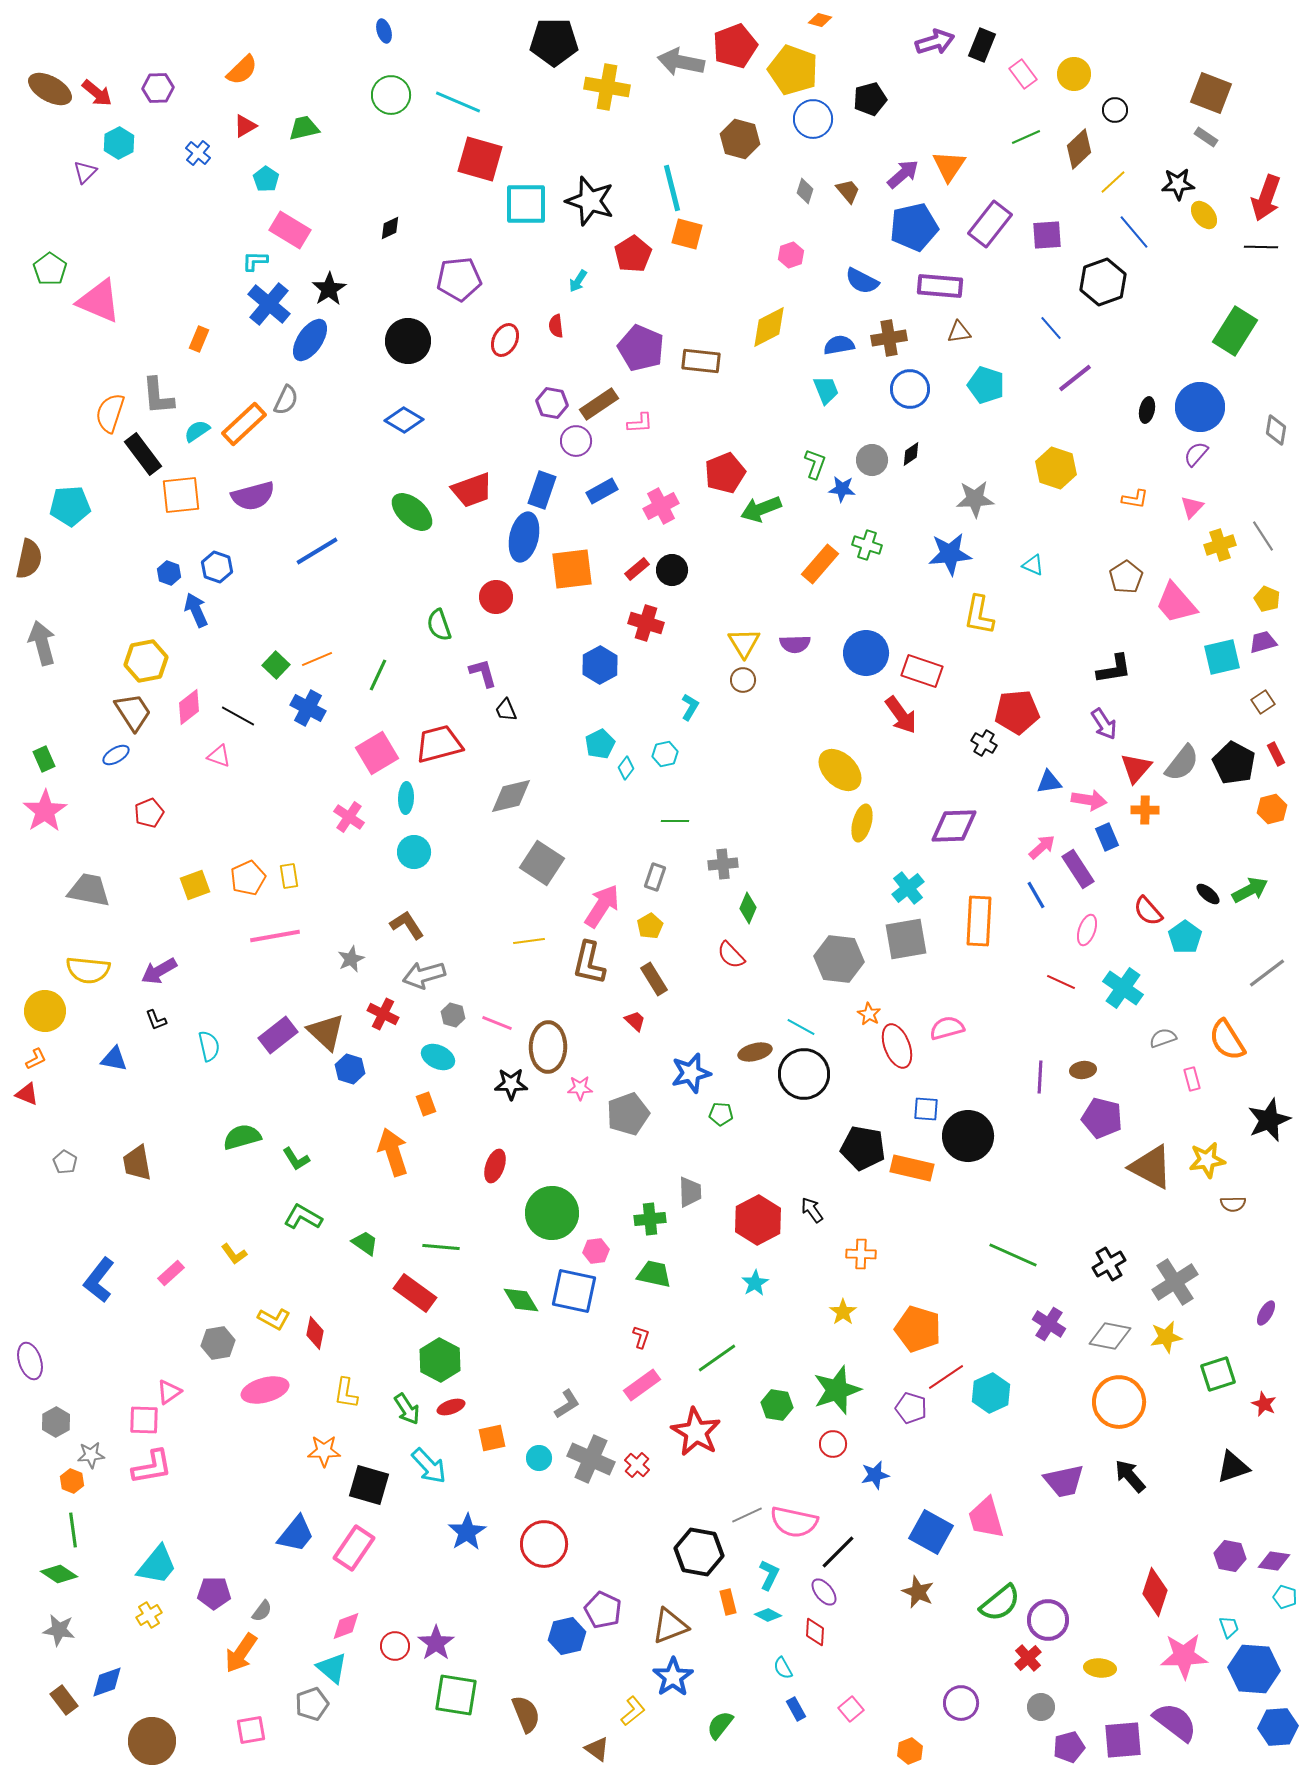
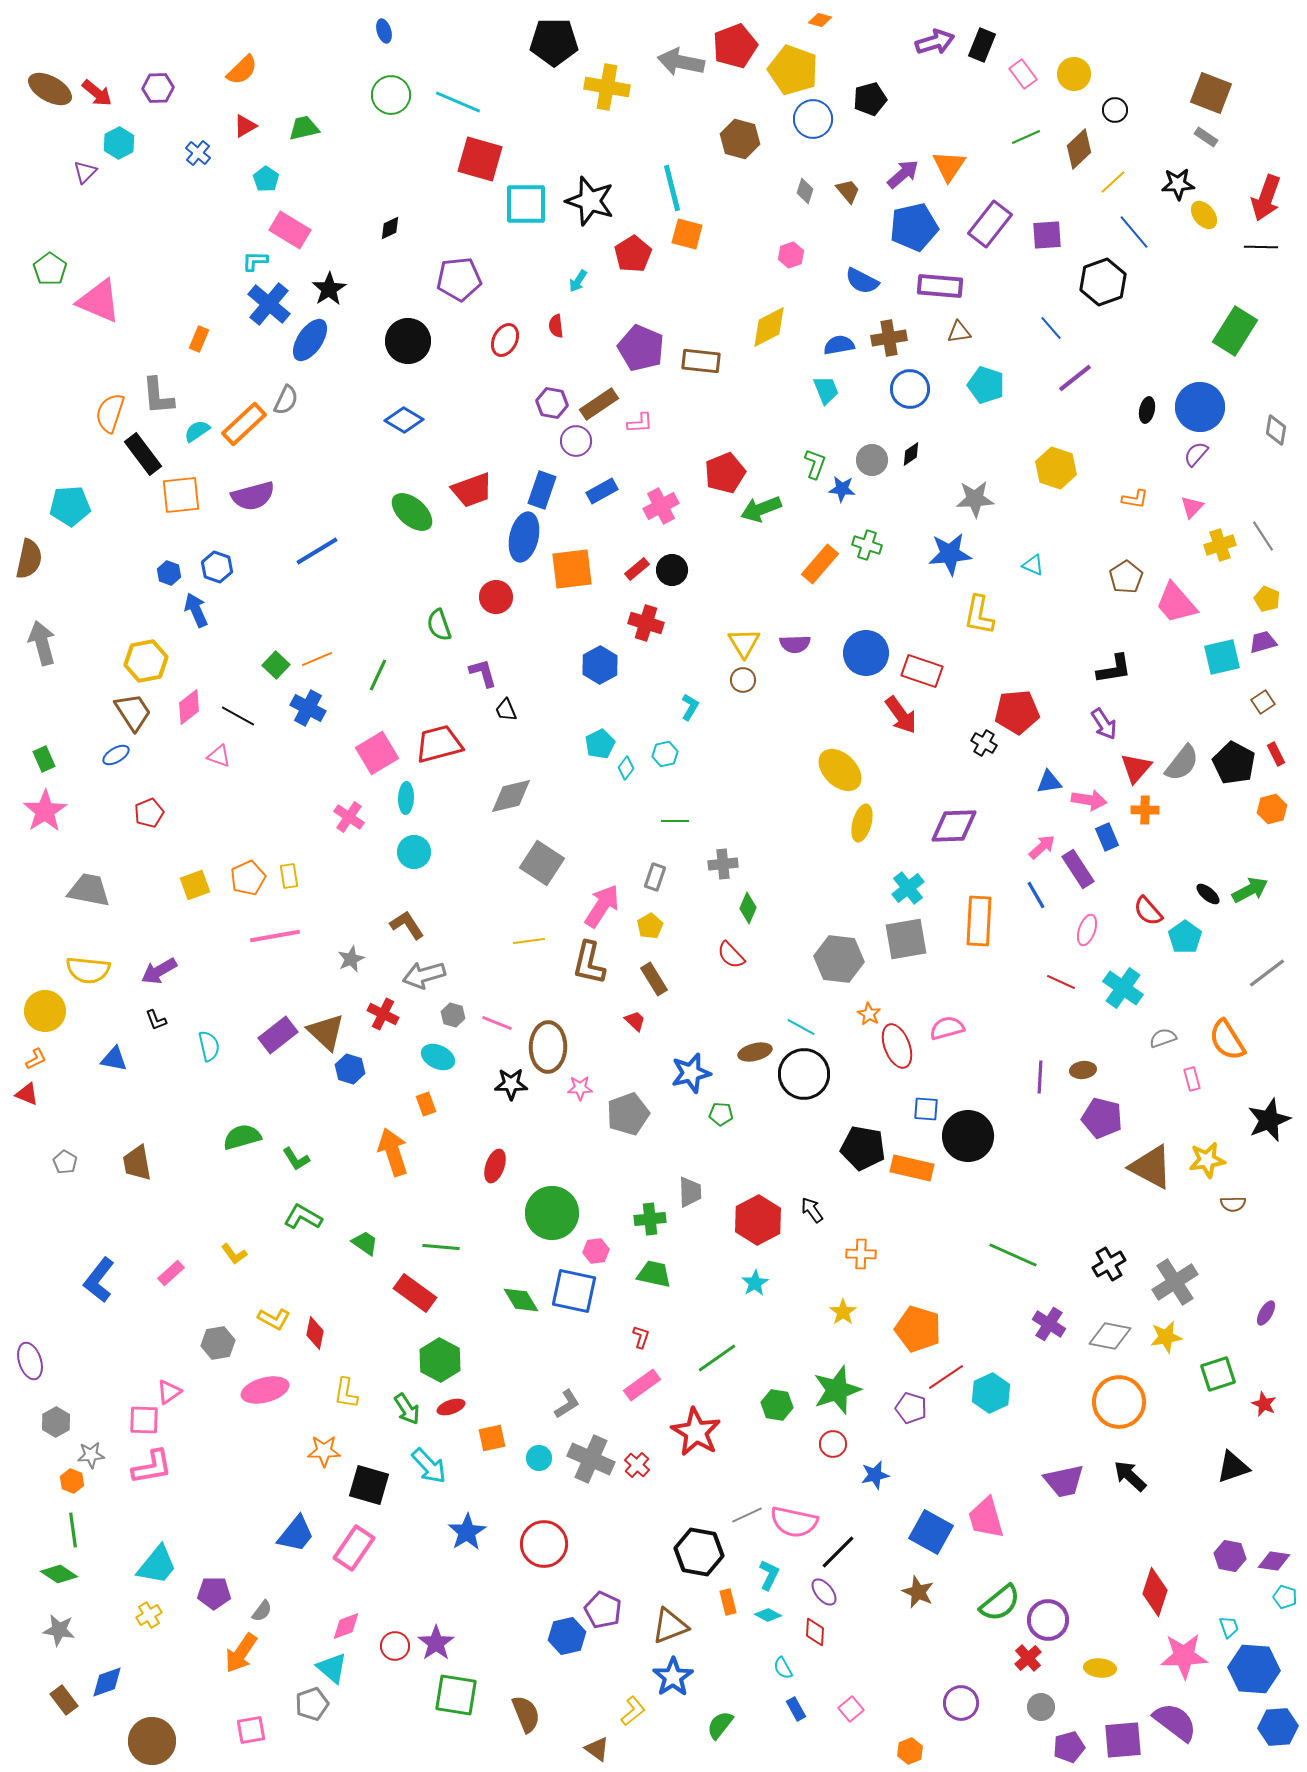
black arrow at (1130, 1476): rotated 6 degrees counterclockwise
